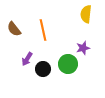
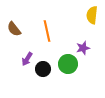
yellow semicircle: moved 6 px right, 1 px down
orange line: moved 4 px right, 1 px down
